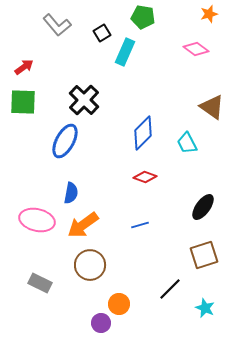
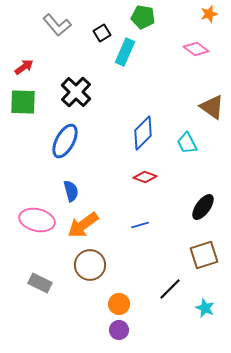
black cross: moved 8 px left, 8 px up
blue semicircle: moved 2 px up; rotated 25 degrees counterclockwise
purple circle: moved 18 px right, 7 px down
